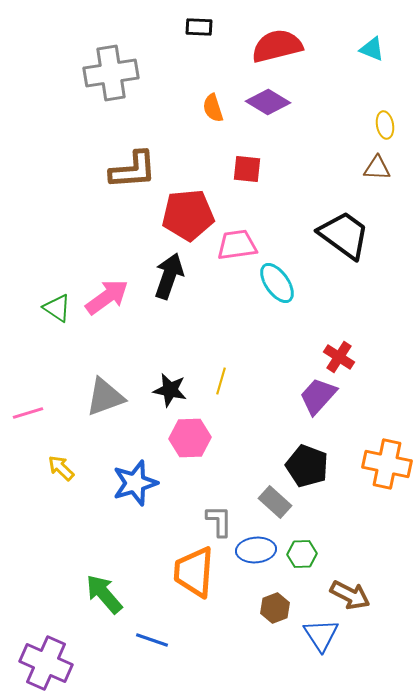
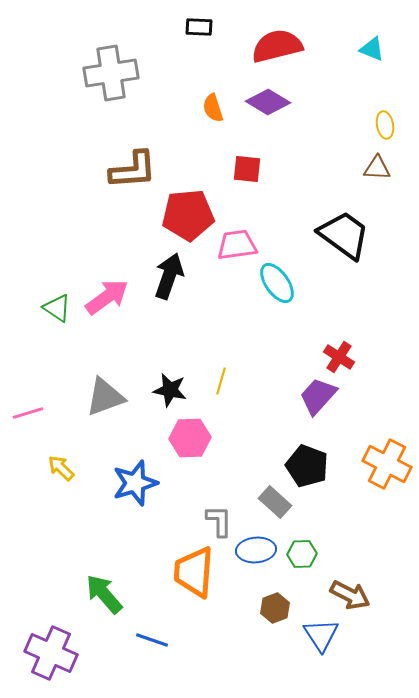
orange cross: rotated 15 degrees clockwise
purple cross: moved 5 px right, 10 px up
